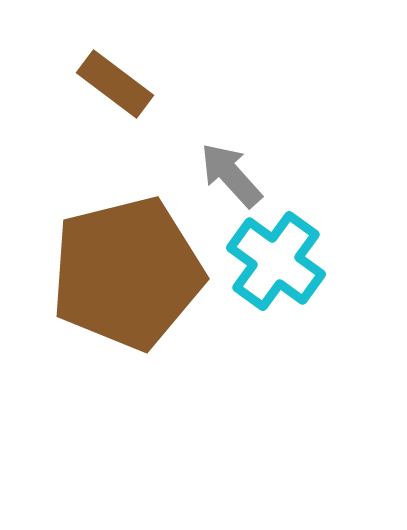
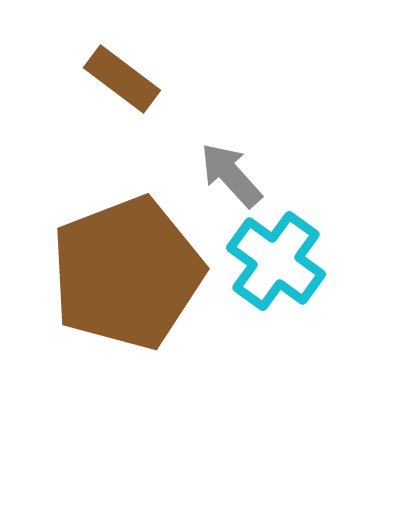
brown rectangle: moved 7 px right, 5 px up
brown pentagon: rotated 7 degrees counterclockwise
